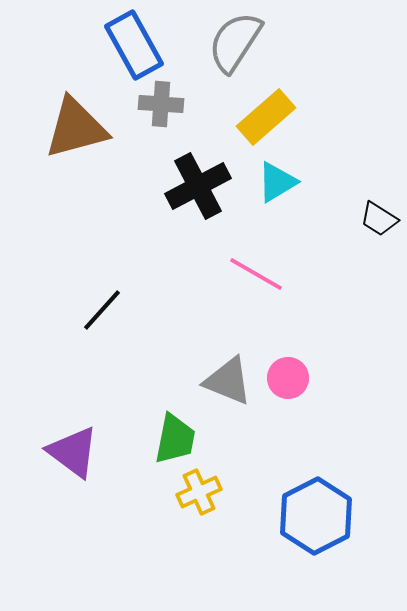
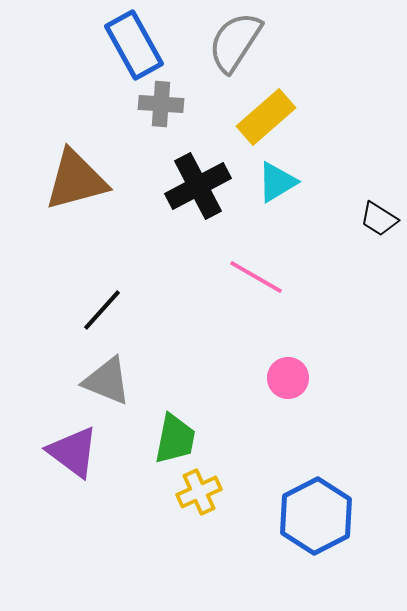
brown triangle: moved 52 px down
pink line: moved 3 px down
gray triangle: moved 121 px left
